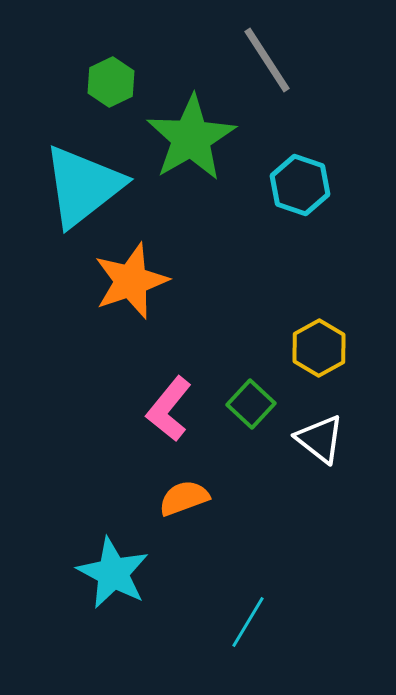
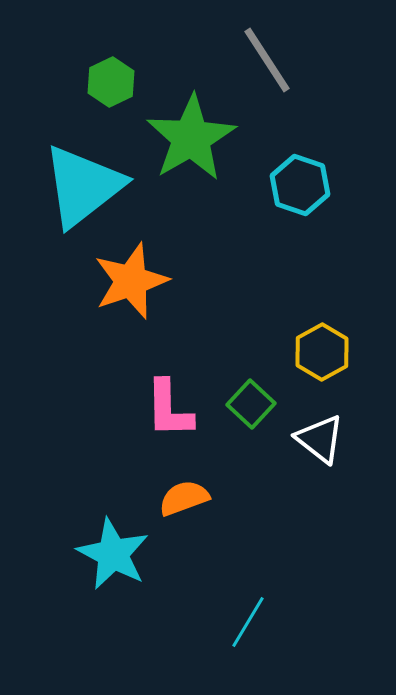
yellow hexagon: moved 3 px right, 4 px down
pink L-shape: rotated 40 degrees counterclockwise
cyan star: moved 19 px up
